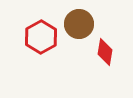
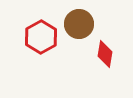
red diamond: moved 2 px down
